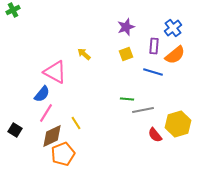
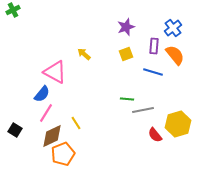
orange semicircle: rotated 90 degrees counterclockwise
